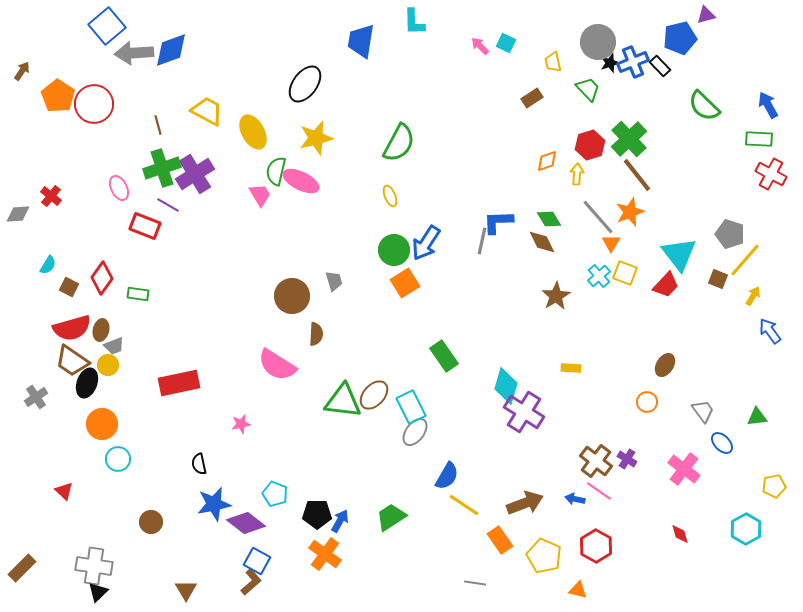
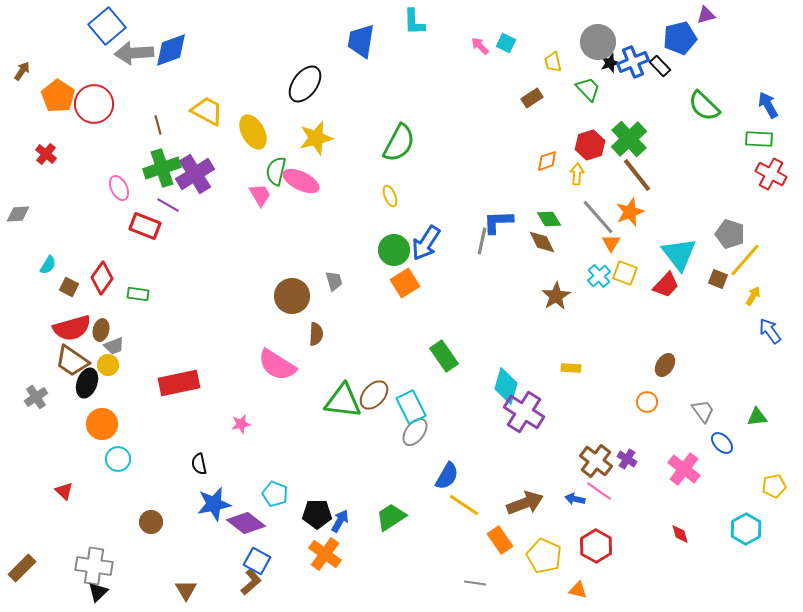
red cross at (51, 196): moved 5 px left, 42 px up
